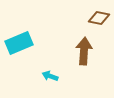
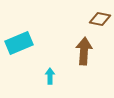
brown diamond: moved 1 px right, 1 px down
cyan arrow: rotated 70 degrees clockwise
